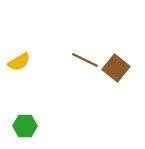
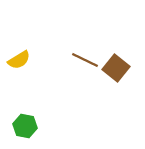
yellow semicircle: moved 2 px up
green hexagon: rotated 10 degrees clockwise
